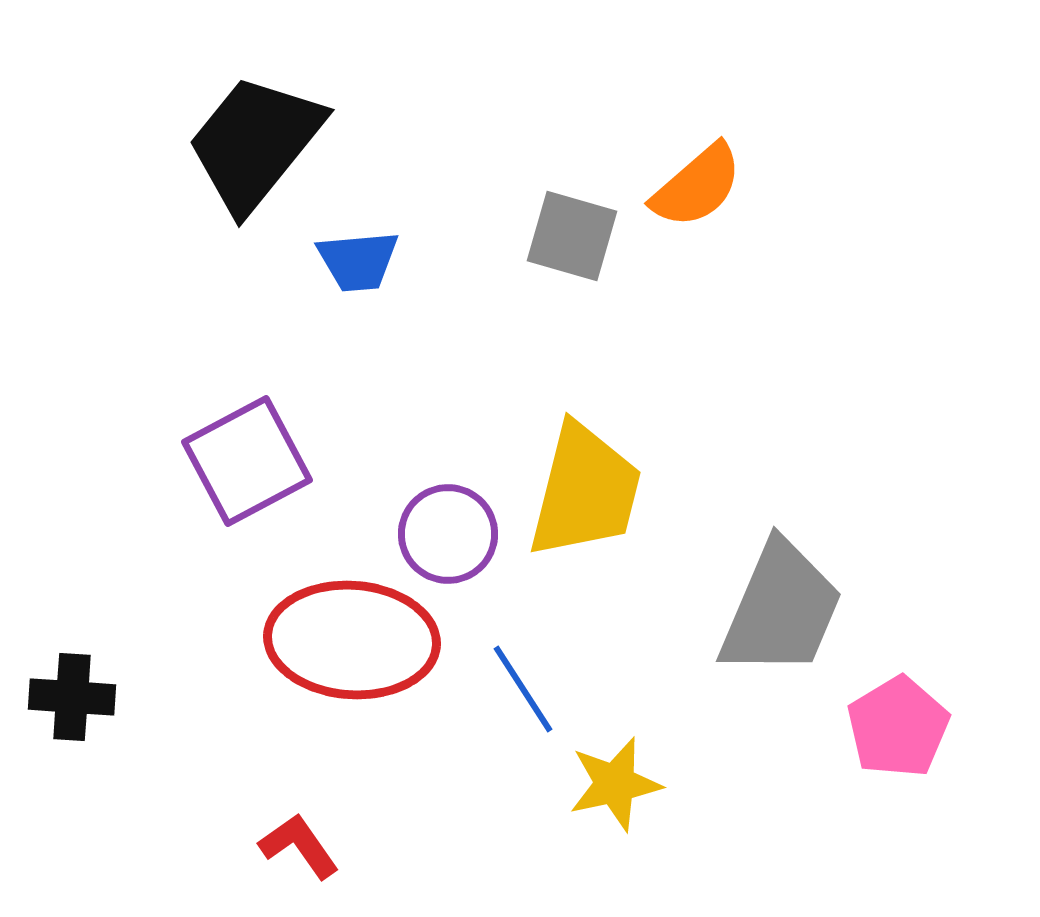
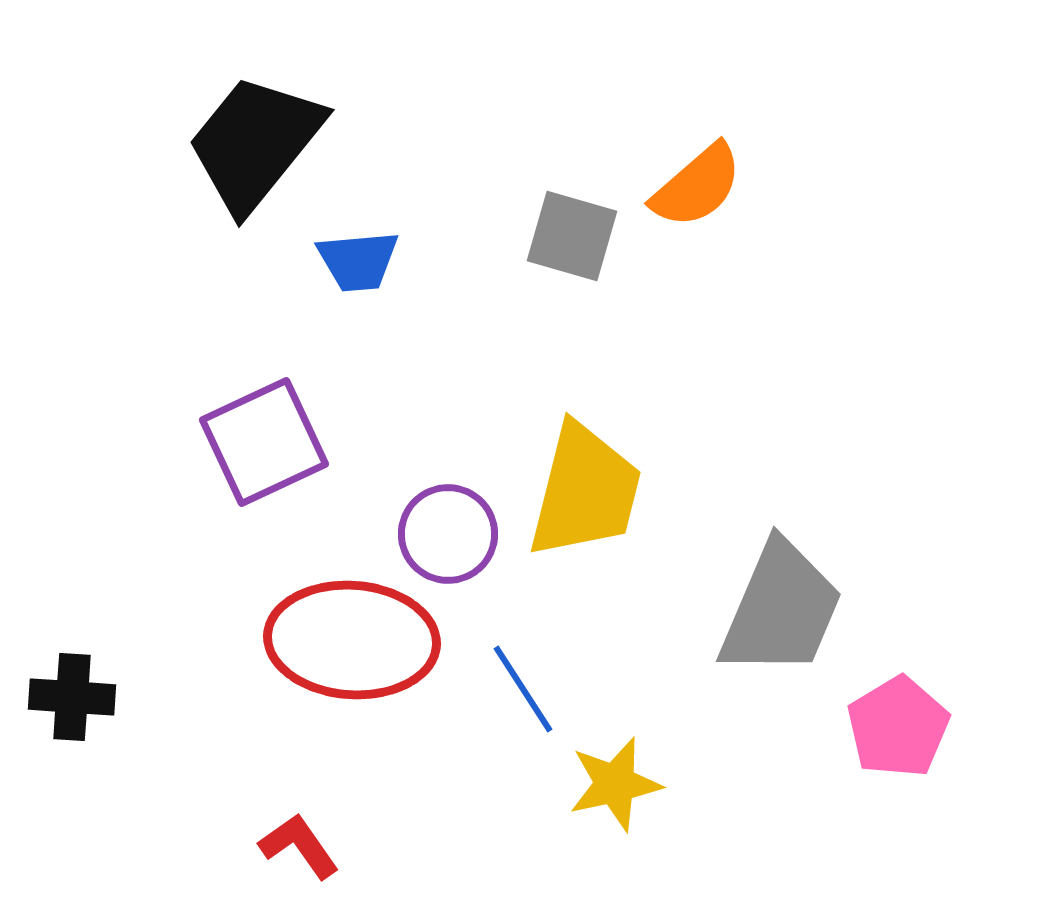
purple square: moved 17 px right, 19 px up; rotated 3 degrees clockwise
